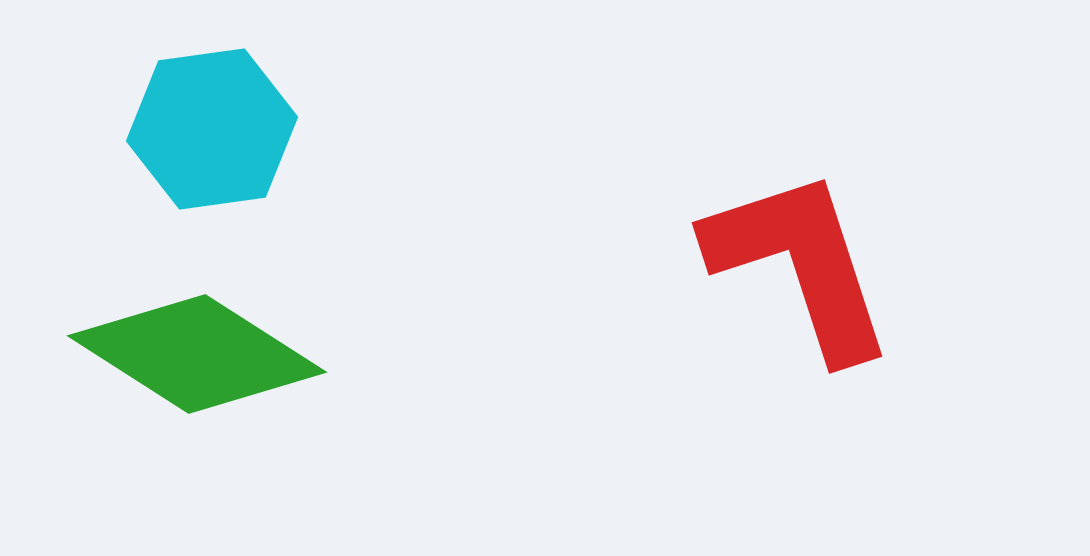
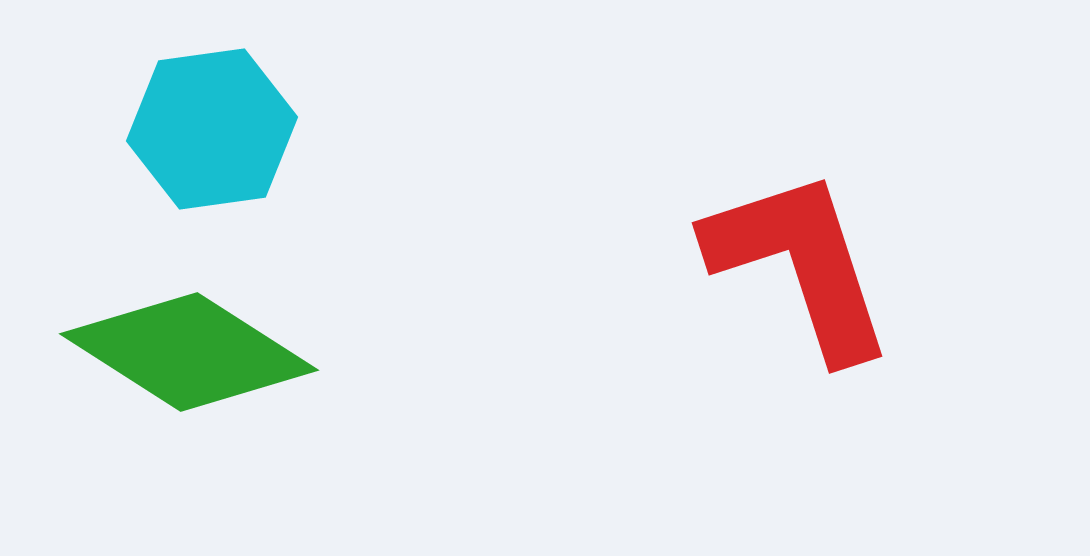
green diamond: moved 8 px left, 2 px up
